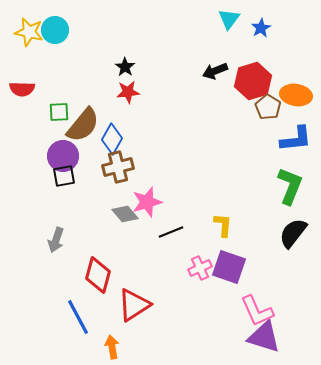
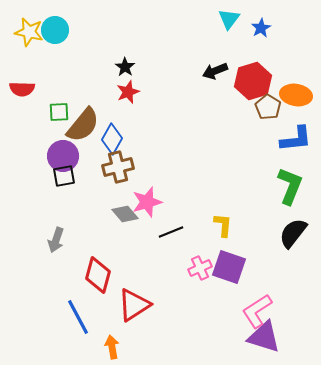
red star: rotated 15 degrees counterclockwise
pink L-shape: rotated 81 degrees clockwise
